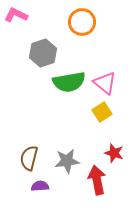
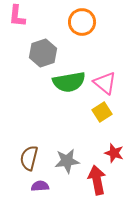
pink L-shape: moved 1 px right, 1 px down; rotated 110 degrees counterclockwise
